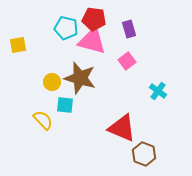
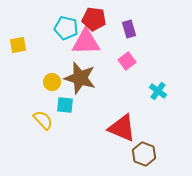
pink triangle: moved 6 px left, 1 px down; rotated 16 degrees counterclockwise
